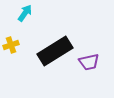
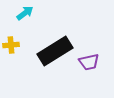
cyan arrow: rotated 18 degrees clockwise
yellow cross: rotated 14 degrees clockwise
